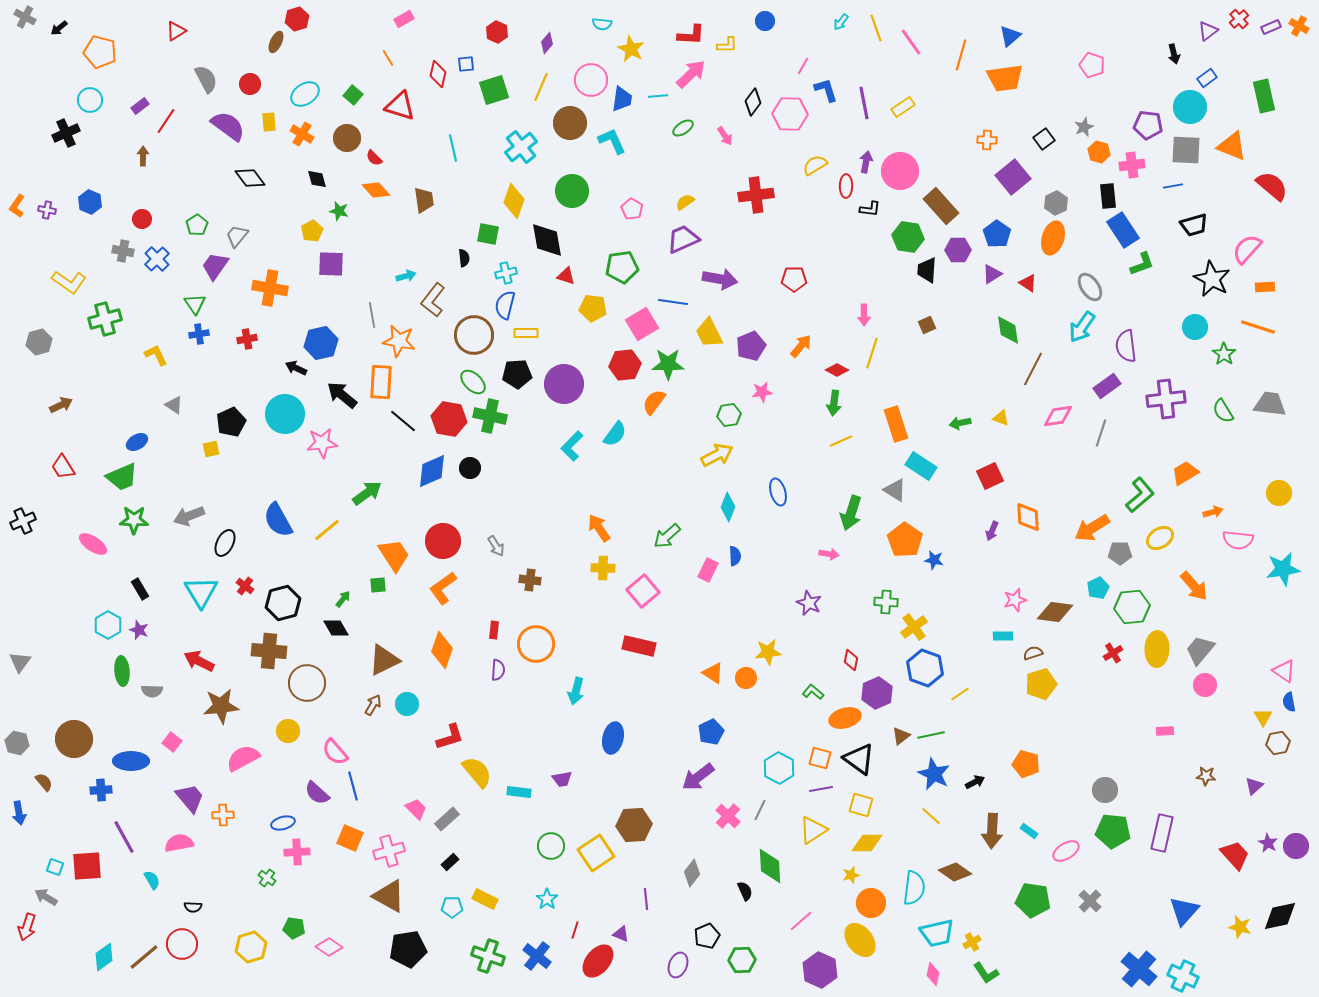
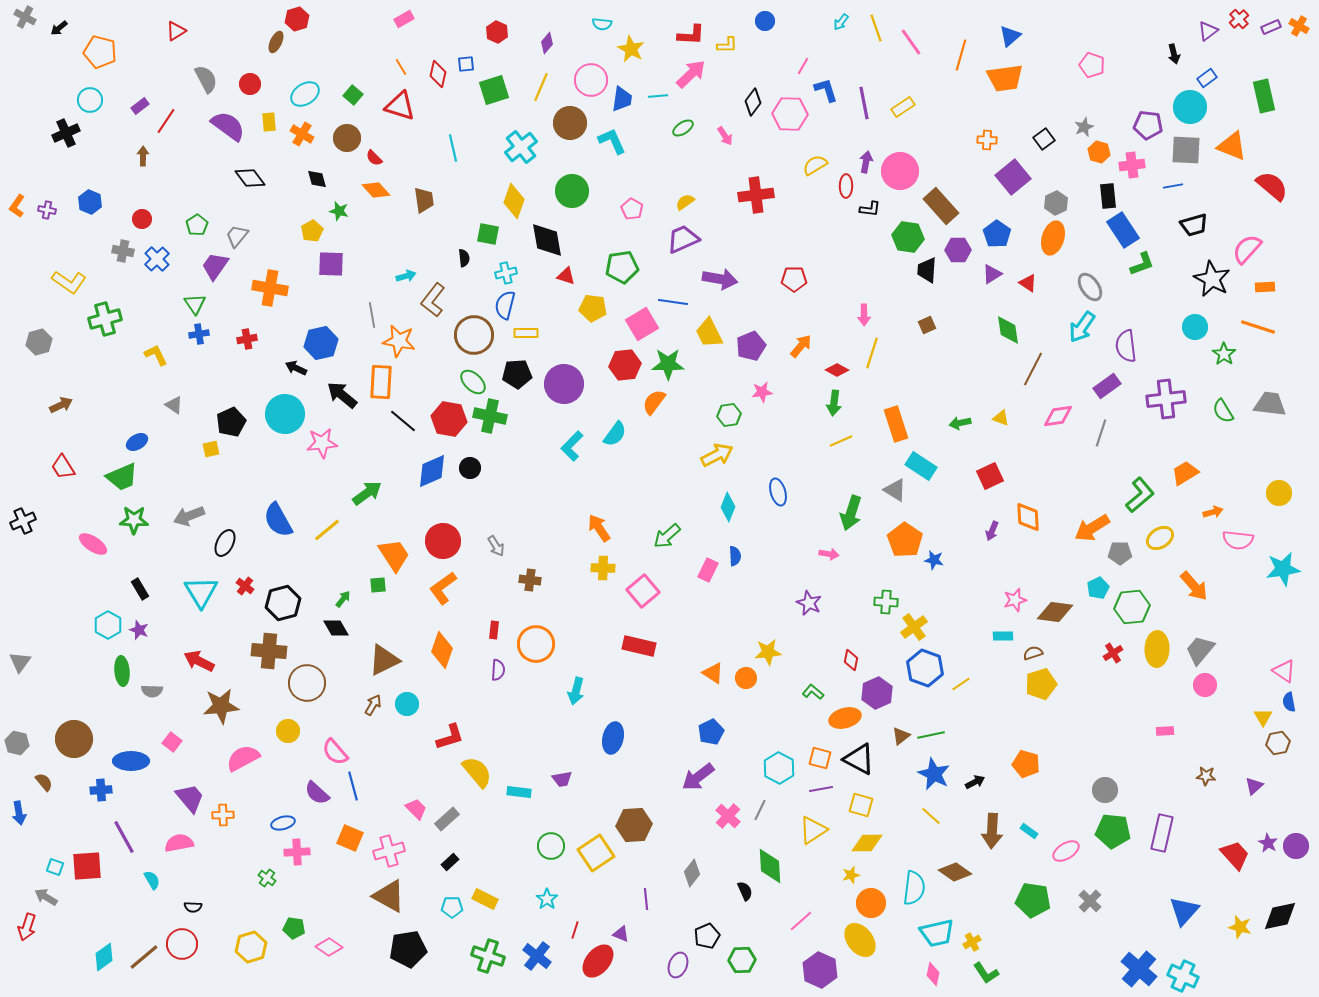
orange line at (388, 58): moved 13 px right, 9 px down
yellow line at (960, 694): moved 1 px right, 10 px up
black triangle at (859, 759): rotated 8 degrees counterclockwise
